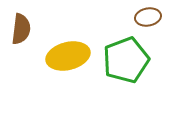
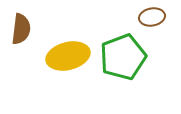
brown ellipse: moved 4 px right
green pentagon: moved 3 px left, 3 px up
